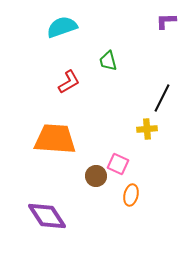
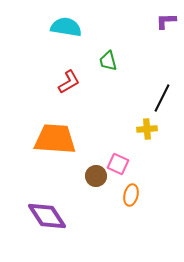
cyan semicircle: moved 4 px right; rotated 28 degrees clockwise
